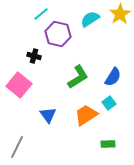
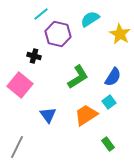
yellow star: moved 20 px down; rotated 10 degrees counterclockwise
pink square: moved 1 px right
cyan square: moved 1 px up
green rectangle: rotated 56 degrees clockwise
